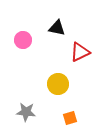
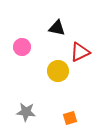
pink circle: moved 1 px left, 7 px down
yellow circle: moved 13 px up
